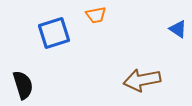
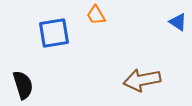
orange trapezoid: rotated 70 degrees clockwise
blue triangle: moved 7 px up
blue square: rotated 8 degrees clockwise
